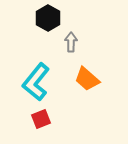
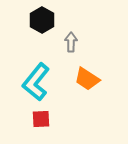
black hexagon: moved 6 px left, 2 px down
orange trapezoid: rotated 8 degrees counterclockwise
red square: rotated 18 degrees clockwise
